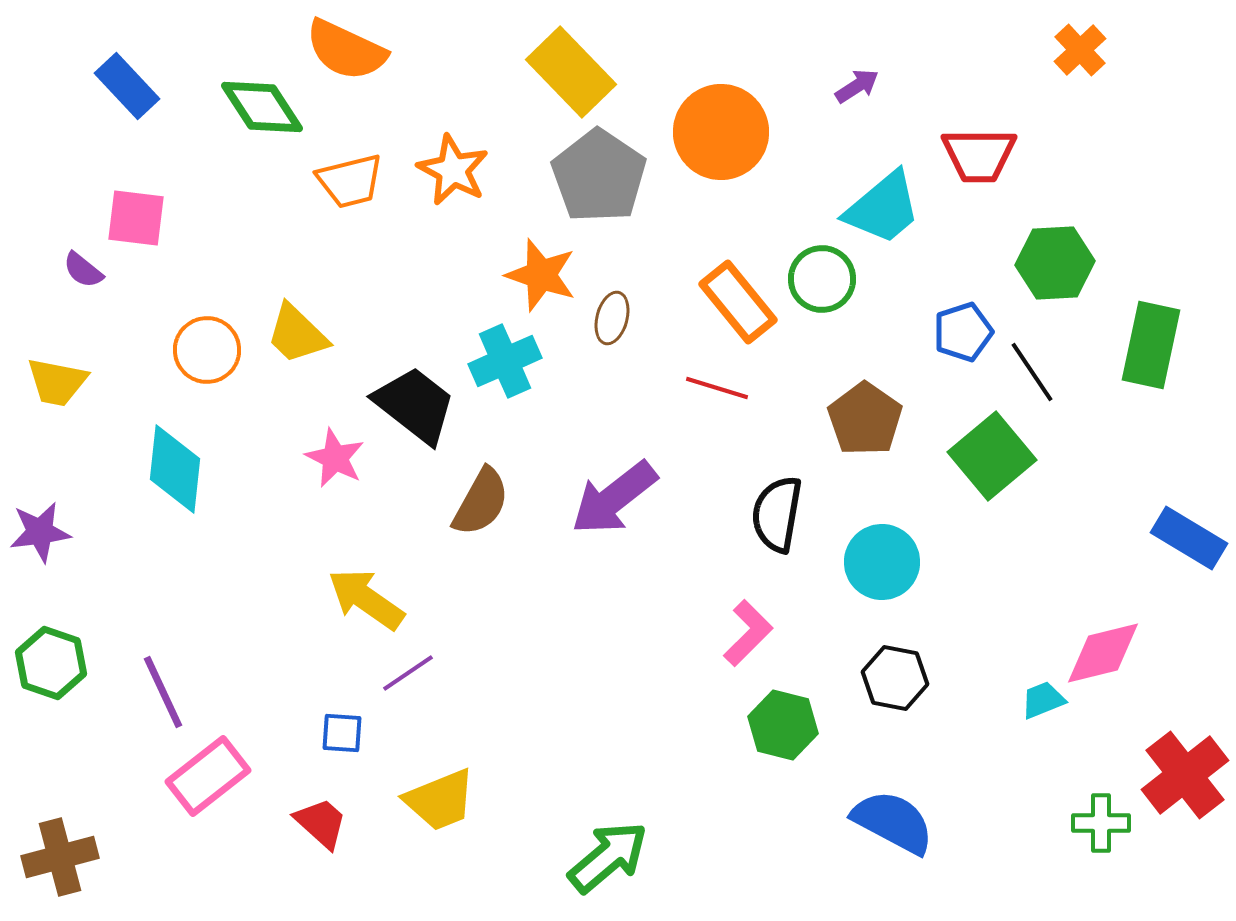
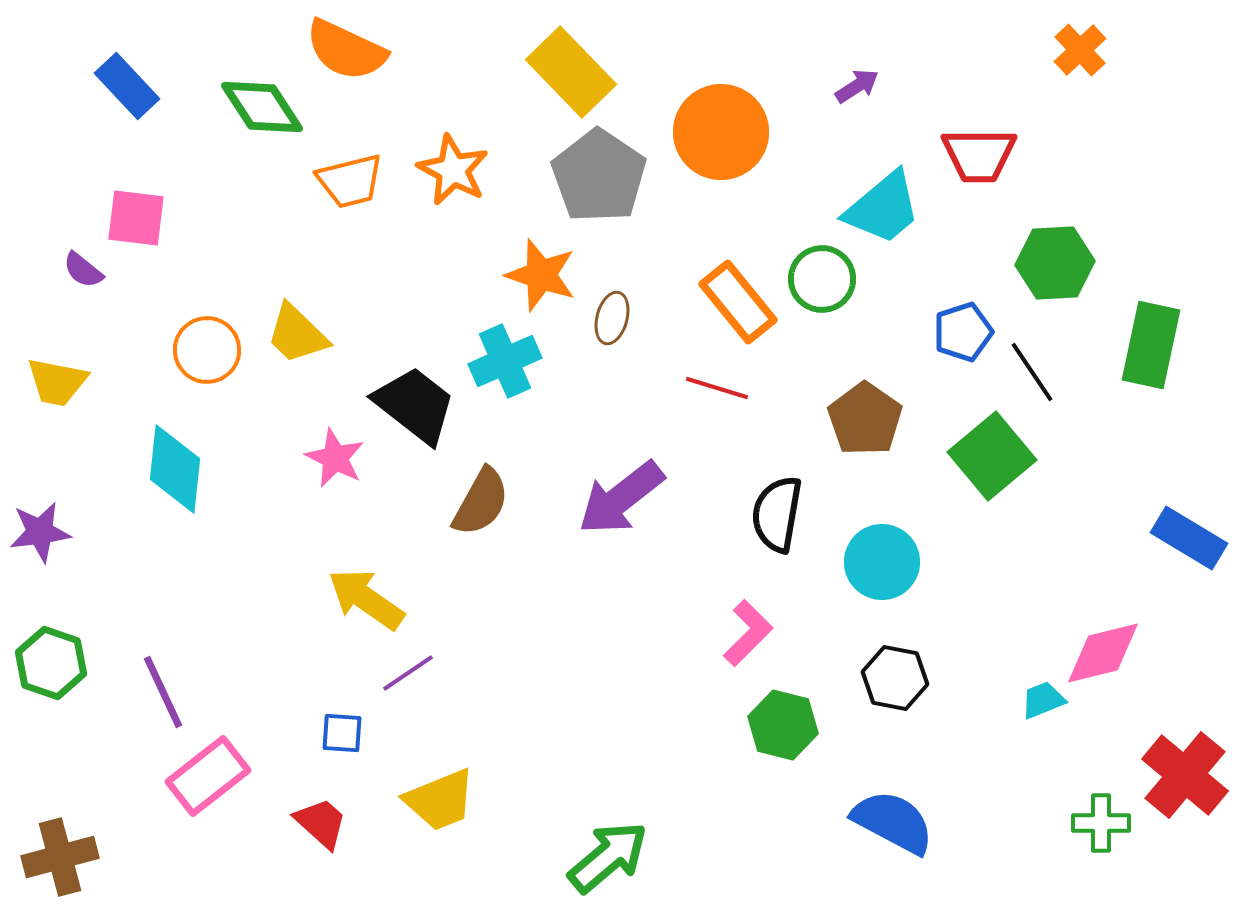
purple arrow at (614, 498): moved 7 px right
red cross at (1185, 775): rotated 12 degrees counterclockwise
